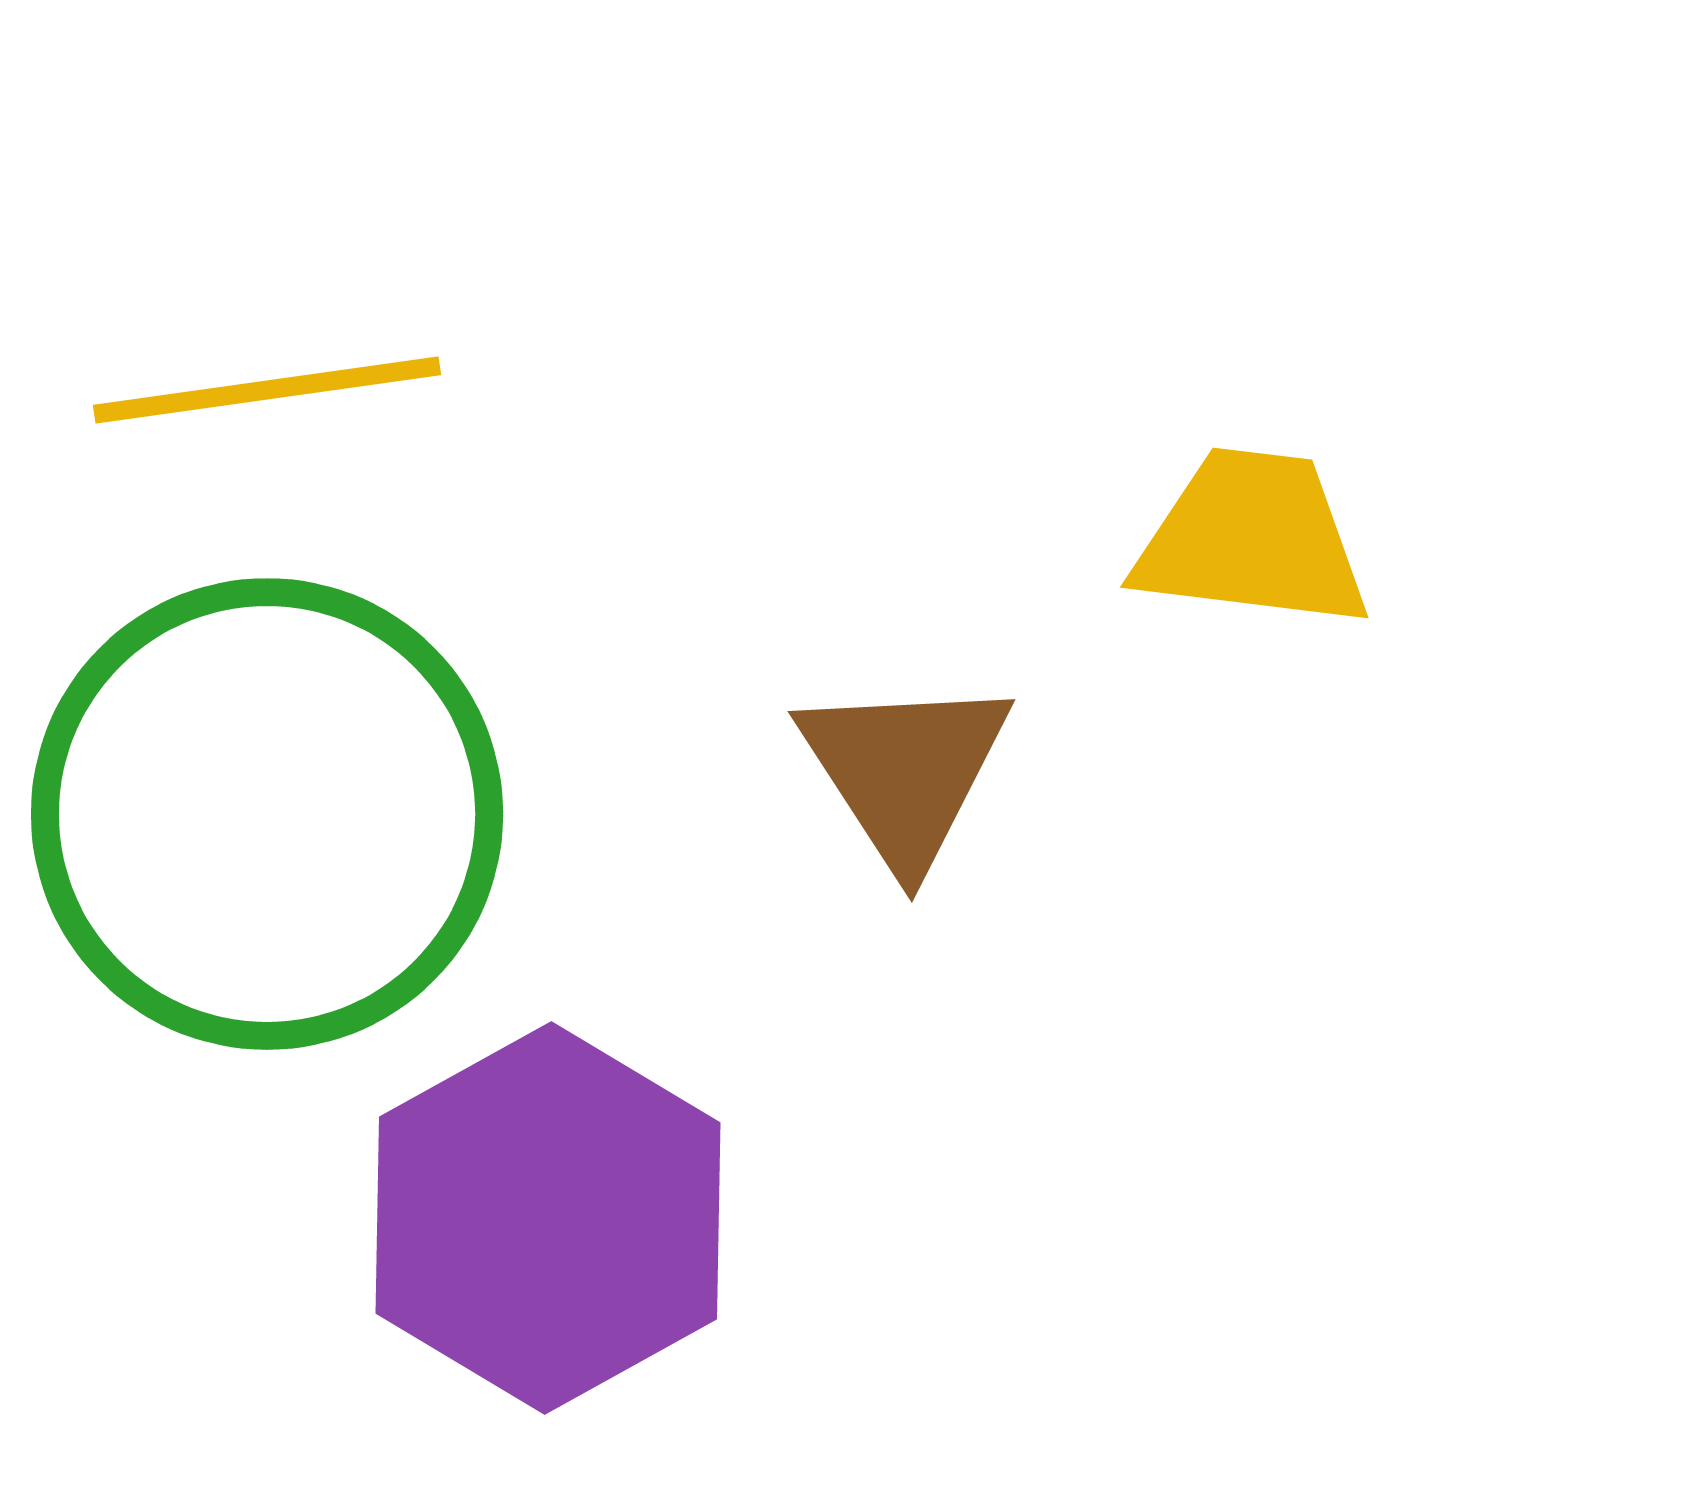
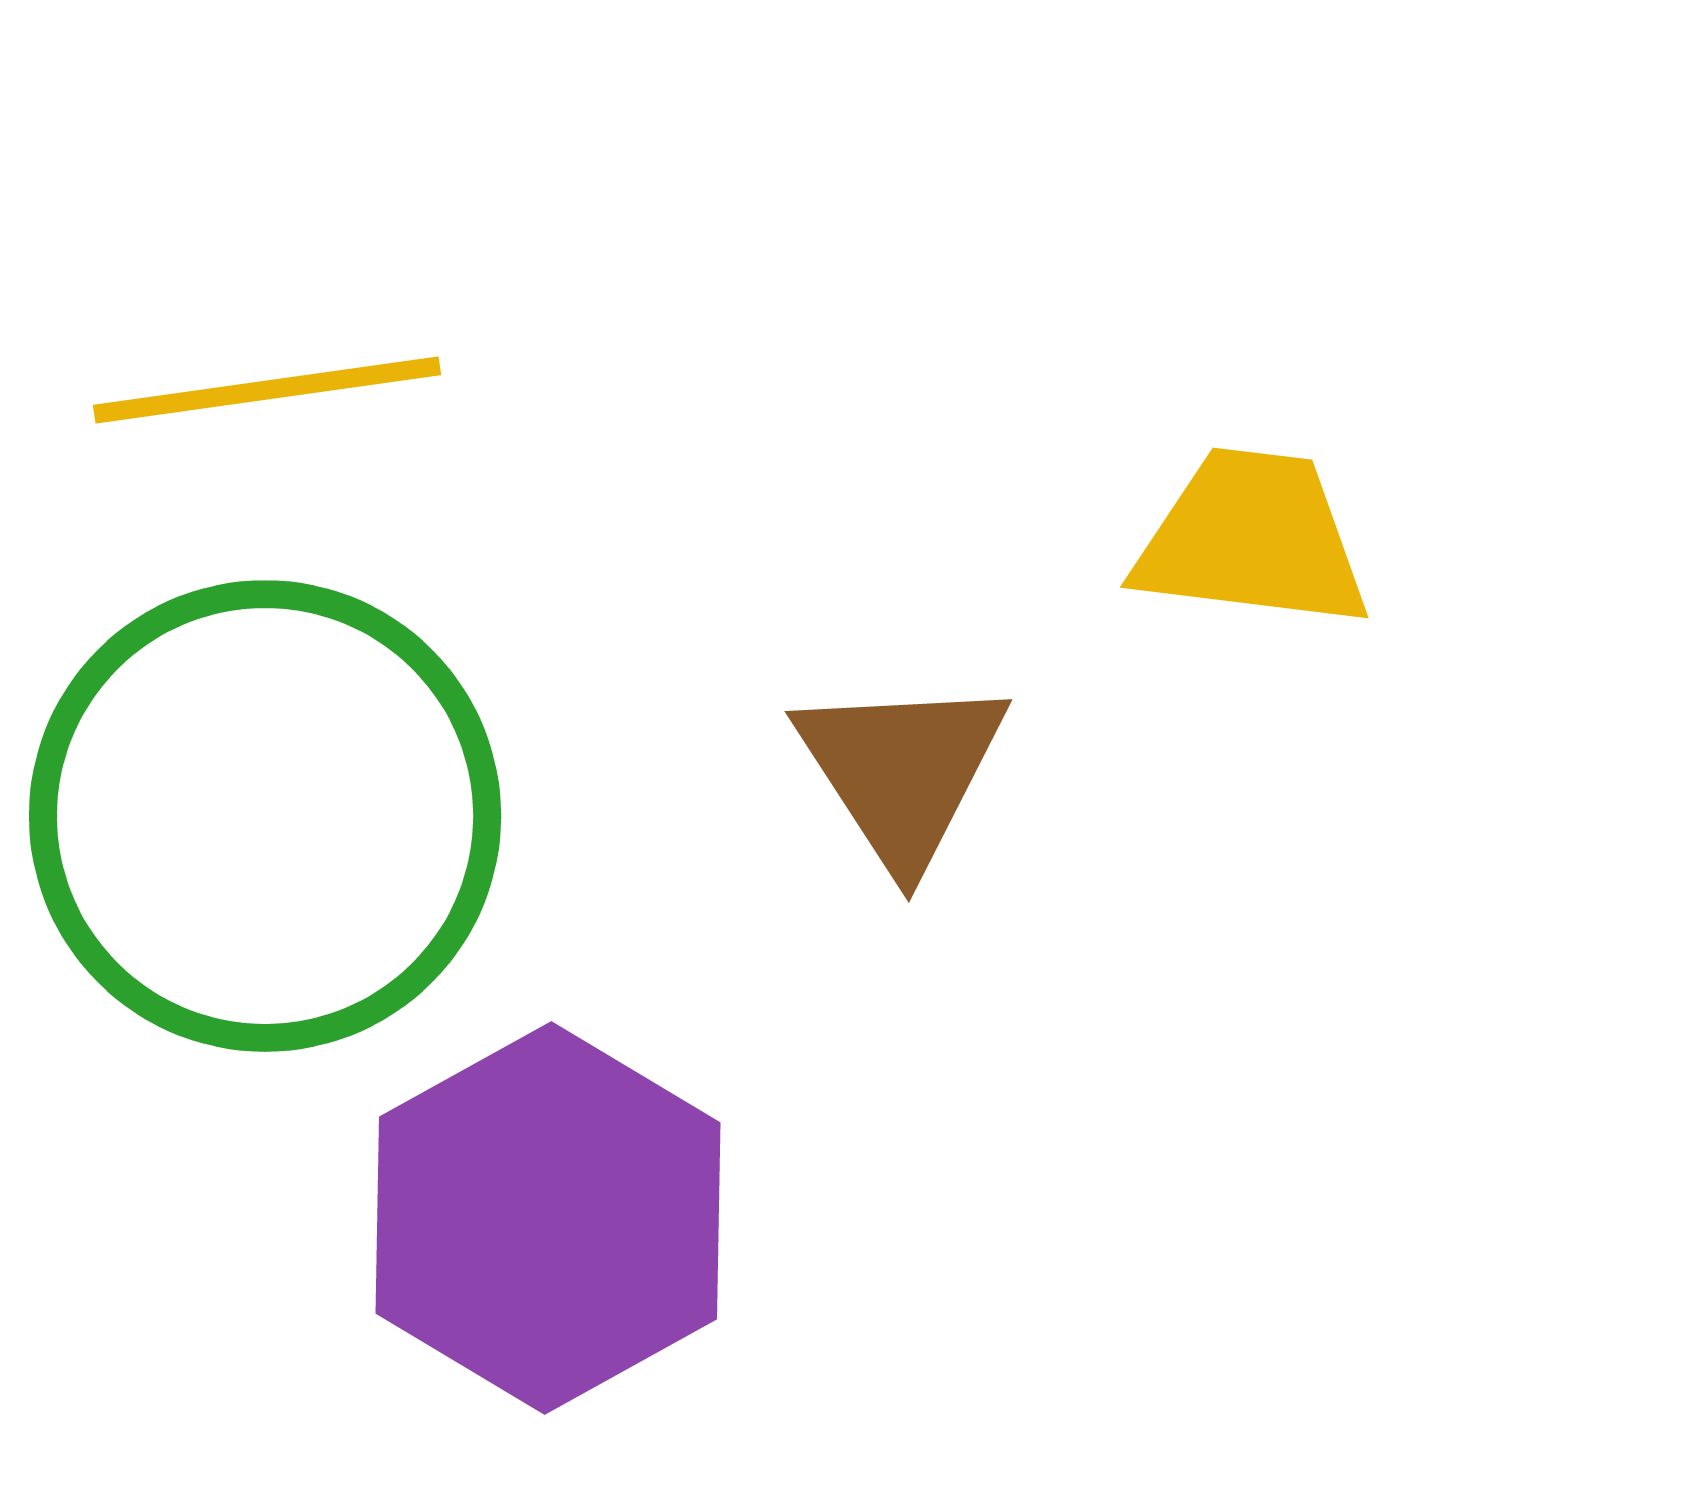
brown triangle: moved 3 px left
green circle: moved 2 px left, 2 px down
